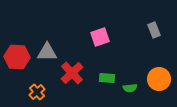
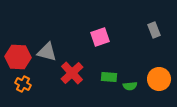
gray triangle: rotated 15 degrees clockwise
red hexagon: moved 1 px right
green rectangle: moved 2 px right, 1 px up
green semicircle: moved 2 px up
orange cross: moved 14 px left, 8 px up; rotated 21 degrees counterclockwise
